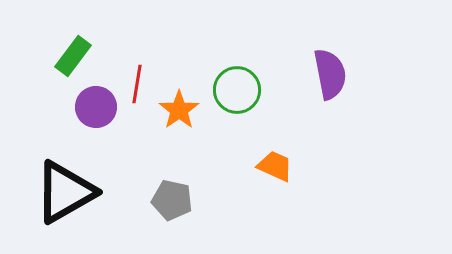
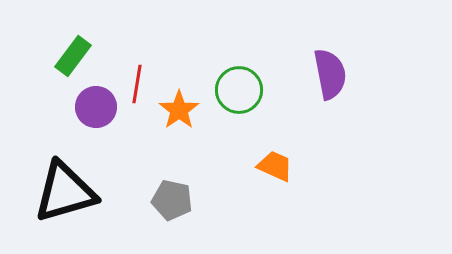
green circle: moved 2 px right
black triangle: rotated 14 degrees clockwise
